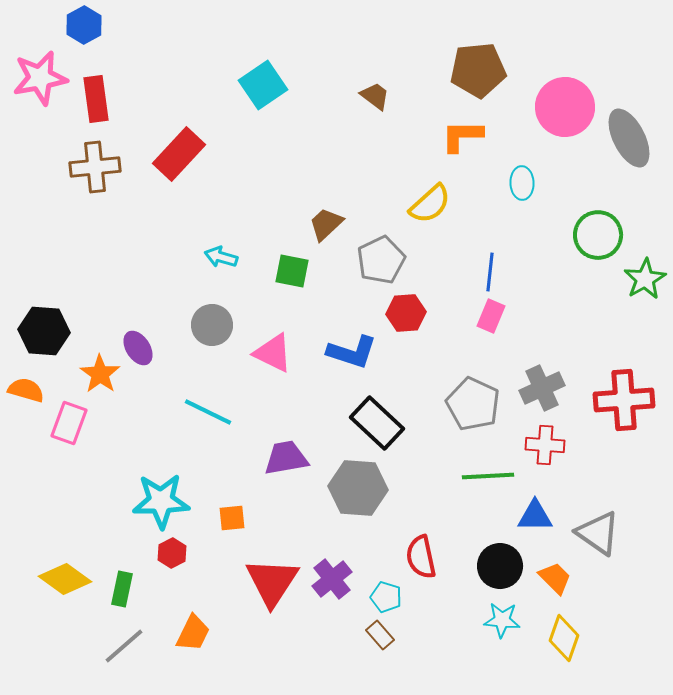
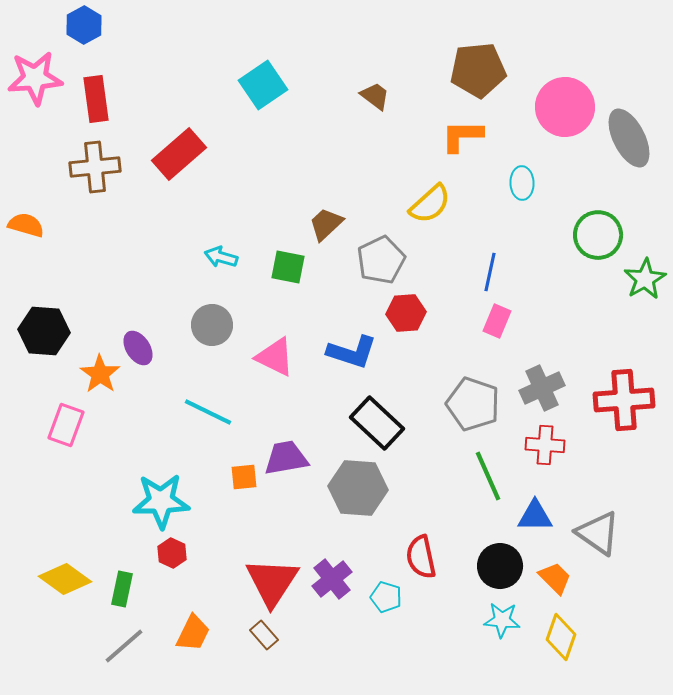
pink star at (40, 78): moved 5 px left; rotated 6 degrees clockwise
red rectangle at (179, 154): rotated 6 degrees clockwise
green square at (292, 271): moved 4 px left, 4 px up
blue line at (490, 272): rotated 6 degrees clockwise
pink rectangle at (491, 316): moved 6 px right, 5 px down
pink triangle at (273, 353): moved 2 px right, 4 px down
orange semicircle at (26, 390): moved 165 px up
gray pentagon at (473, 404): rotated 6 degrees counterclockwise
pink rectangle at (69, 423): moved 3 px left, 2 px down
green line at (488, 476): rotated 69 degrees clockwise
orange square at (232, 518): moved 12 px right, 41 px up
red hexagon at (172, 553): rotated 8 degrees counterclockwise
brown rectangle at (380, 635): moved 116 px left
yellow diamond at (564, 638): moved 3 px left, 1 px up
